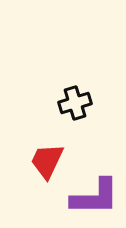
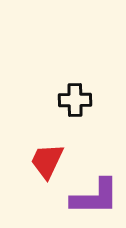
black cross: moved 3 px up; rotated 16 degrees clockwise
